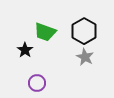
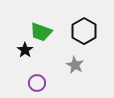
green trapezoid: moved 4 px left
gray star: moved 10 px left, 8 px down
